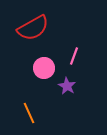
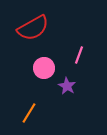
pink line: moved 5 px right, 1 px up
orange line: rotated 55 degrees clockwise
